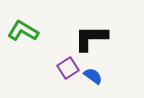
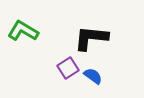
black L-shape: rotated 6 degrees clockwise
